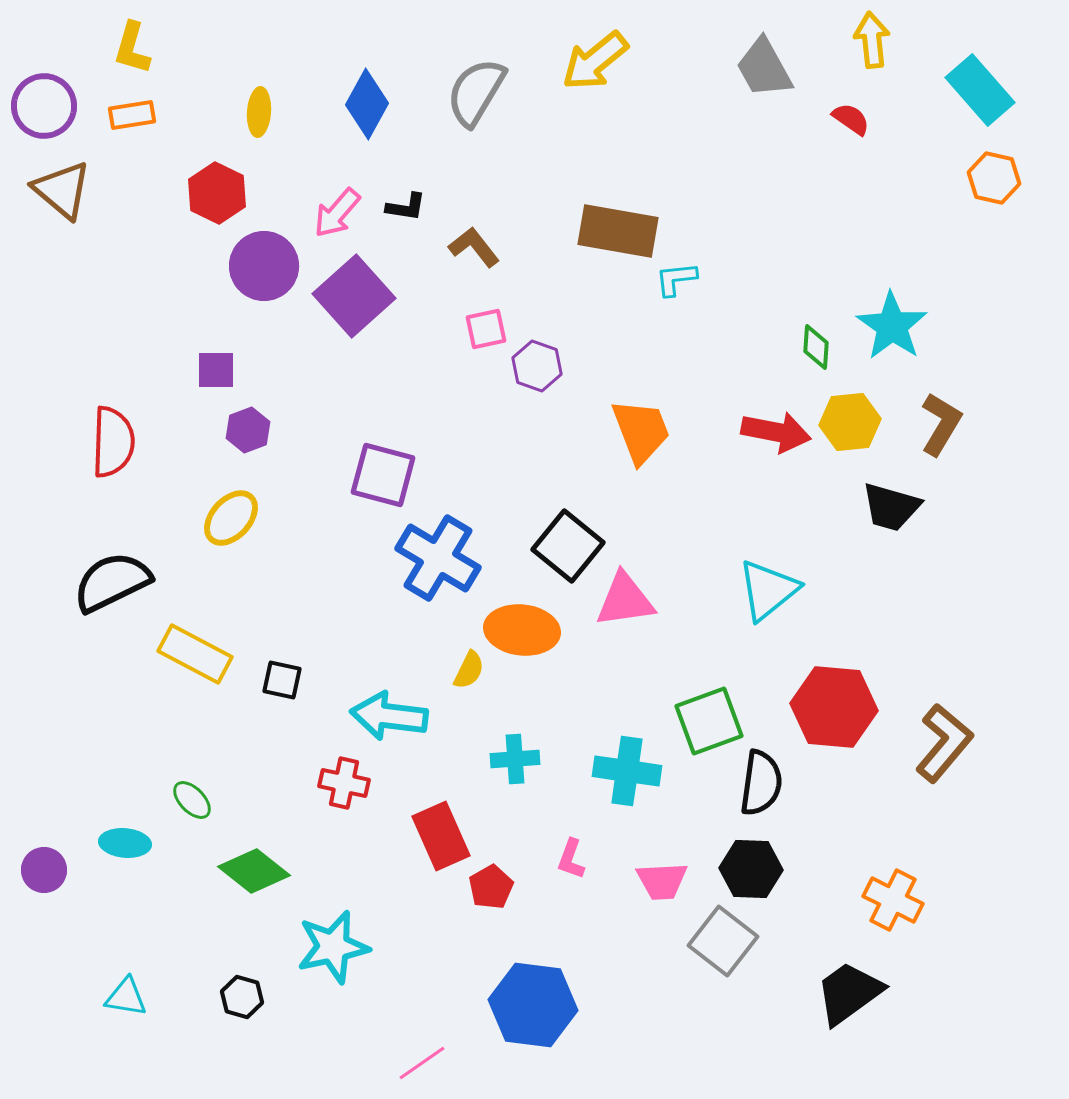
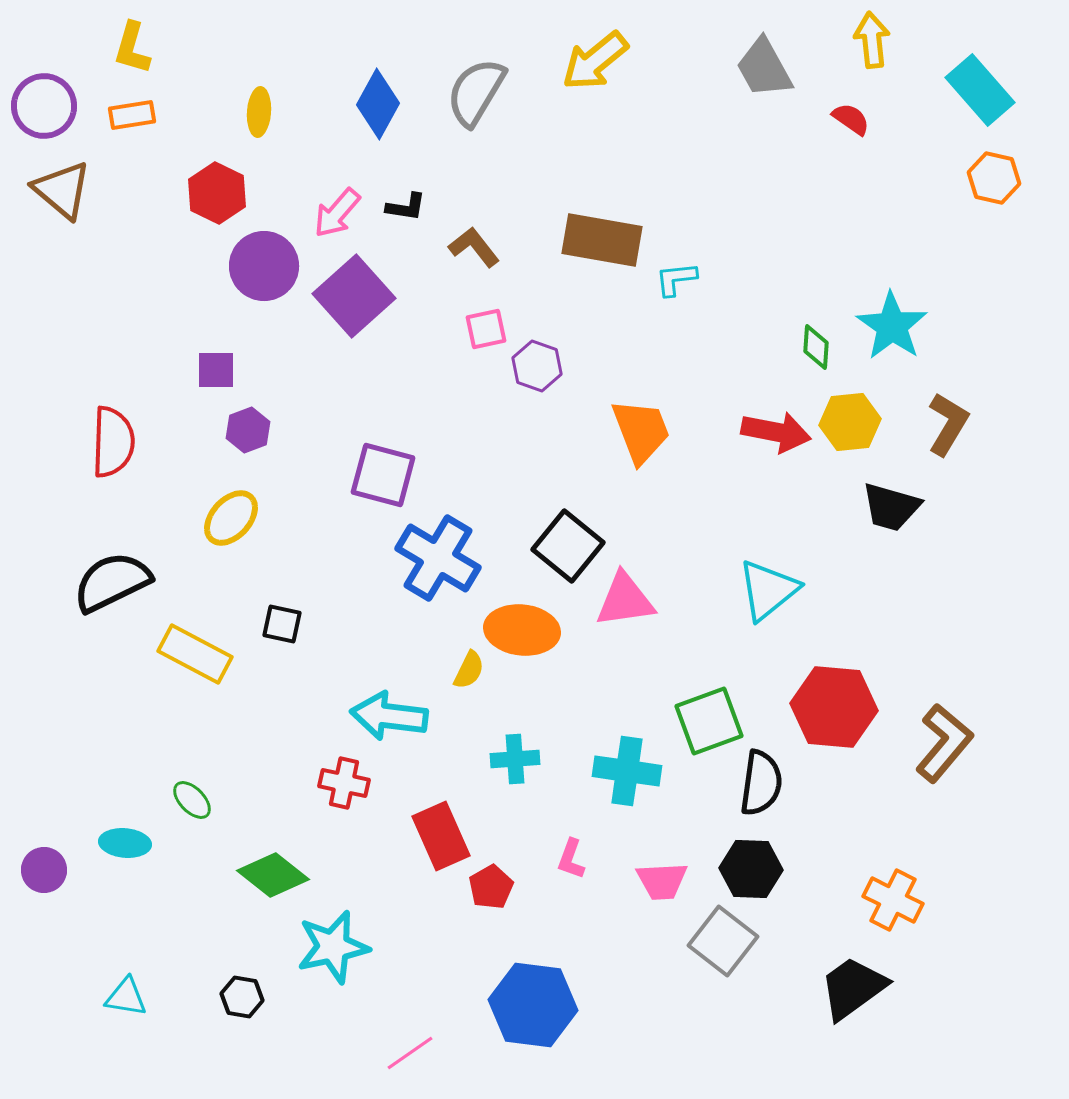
blue diamond at (367, 104): moved 11 px right
brown rectangle at (618, 231): moved 16 px left, 9 px down
brown L-shape at (941, 424): moved 7 px right
black square at (282, 680): moved 56 px up
green diamond at (254, 871): moved 19 px right, 4 px down
black trapezoid at (849, 993): moved 4 px right, 5 px up
black hexagon at (242, 997): rotated 6 degrees counterclockwise
pink line at (422, 1063): moved 12 px left, 10 px up
